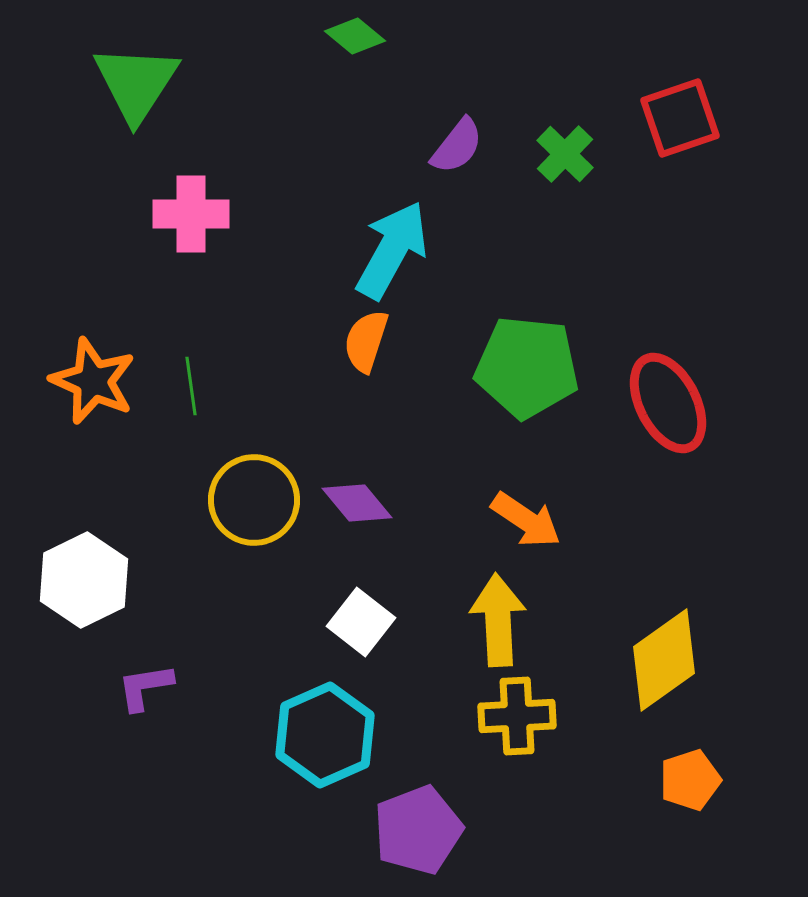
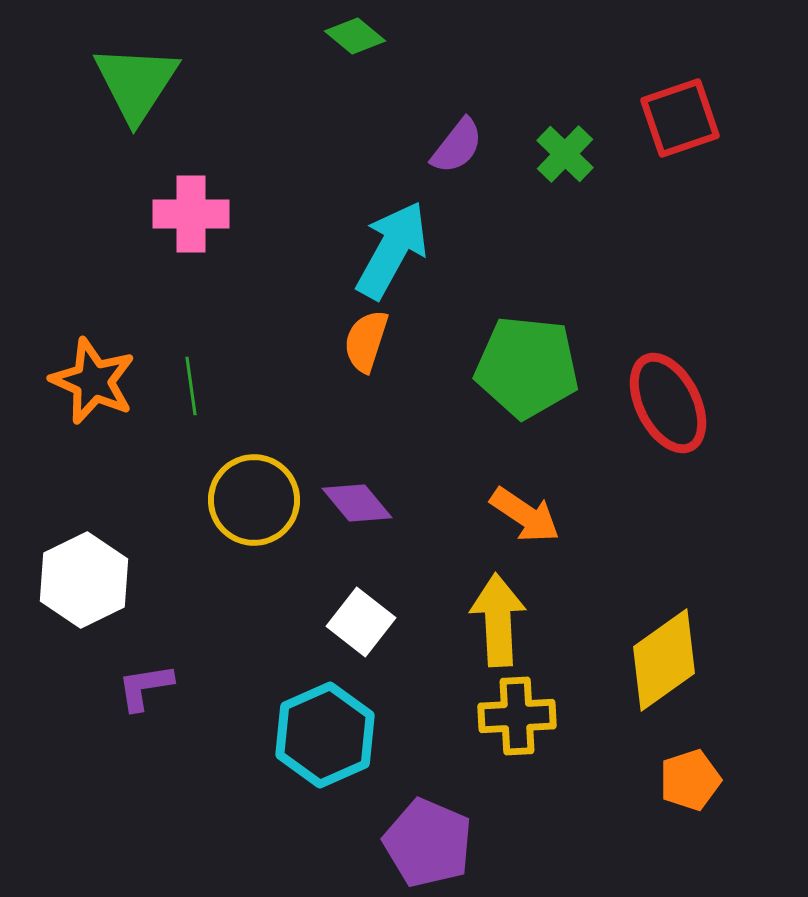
orange arrow: moved 1 px left, 5 px up
purple pentagon: moved 10 px right, 13 px down; rotated 28 degrees counterclockwise
